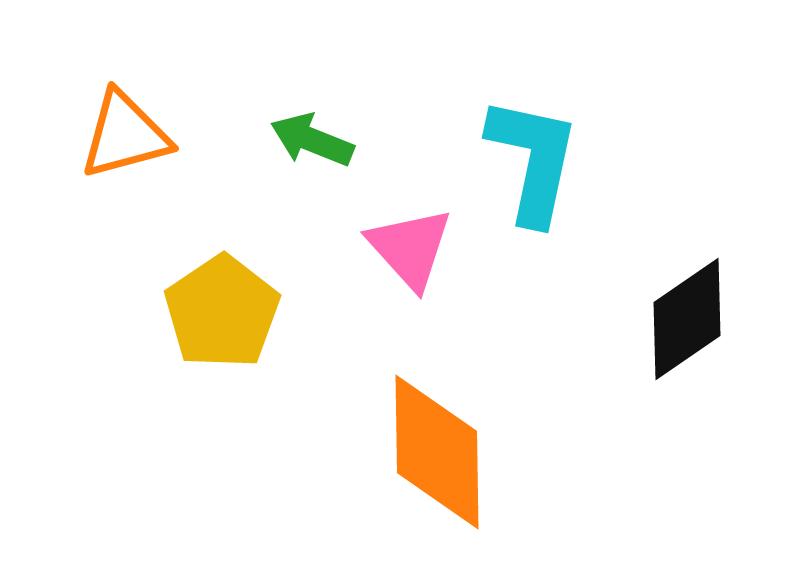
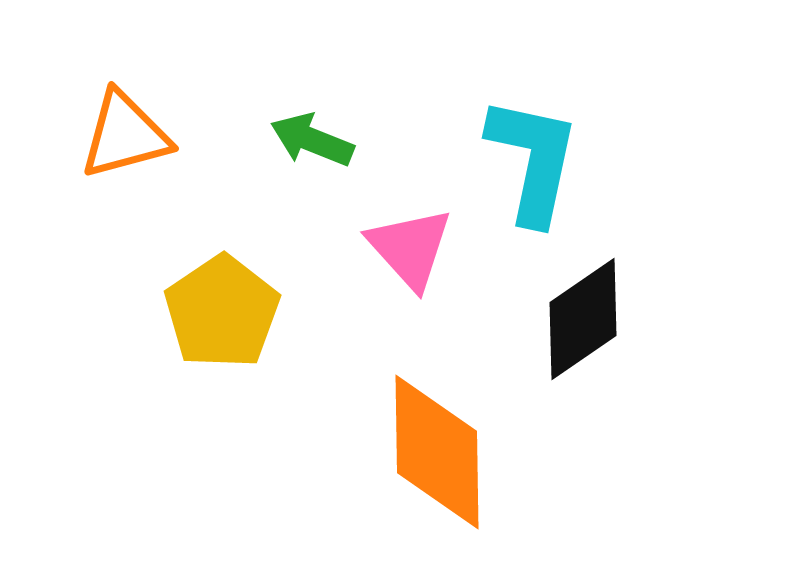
black diamond: moved 104 px left
